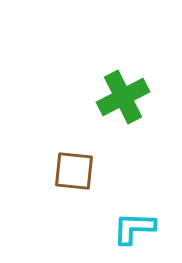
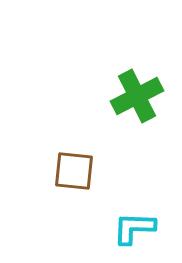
green cross: moved 14 px right, 1 px up
